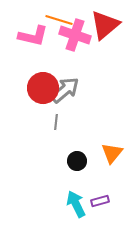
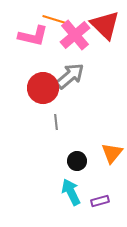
orange line: moved 3 px left
red triangle: rotated 36 degrees counterclockwise
pink cross: rotated 32 degrees clockwise
gray arrow: moved 5 px right, 14 px up
gray line: rotated 14 degrees counterclockwise
cyan arrow: moved 5 px left, 12 px up
